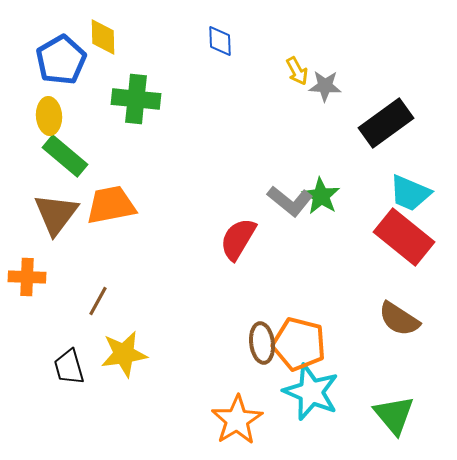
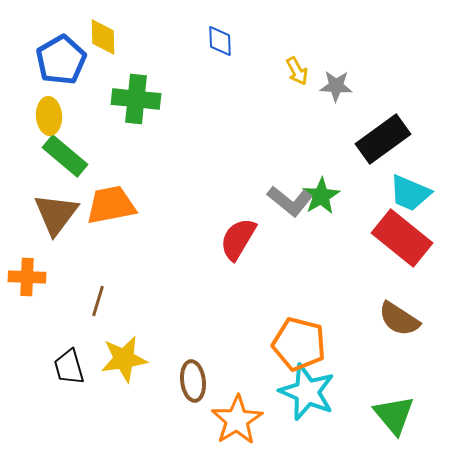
gray star: moved 11 px right
black rectangle: moved 3 px left, 16 px down
green star: rotated 9 degrees clockwise
red rectangle: moved 2 px left, 1 px down
brown line: rotated 12 degrees counterclockwise
brown ellipse: moved 69 px left, 38 px down
yellow star: moved 5 px down
cyan star: moved 4 px left
